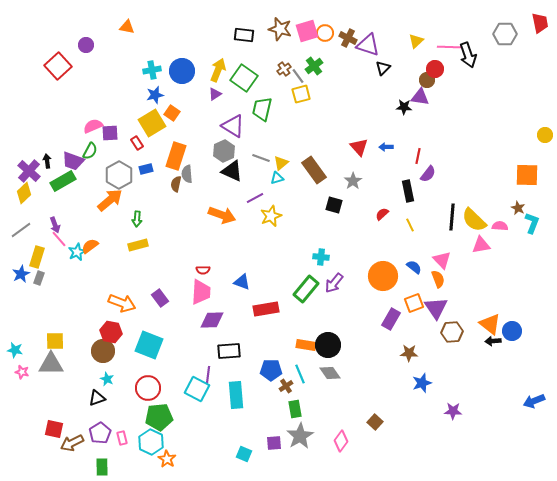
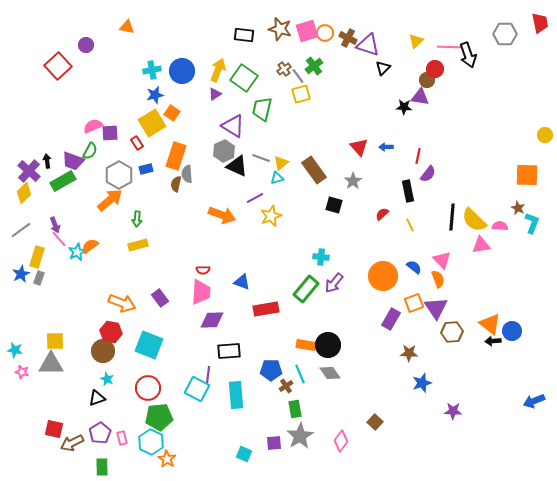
black triangle at (232, 171): moved 5 px right, 5 px up
